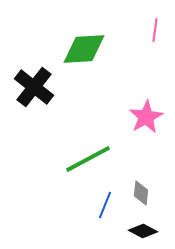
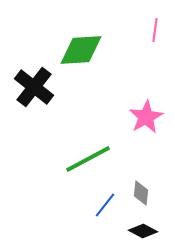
green diamond: moved 3 px left, 1 px down
blue line: rotated 16 degrees clockwise
